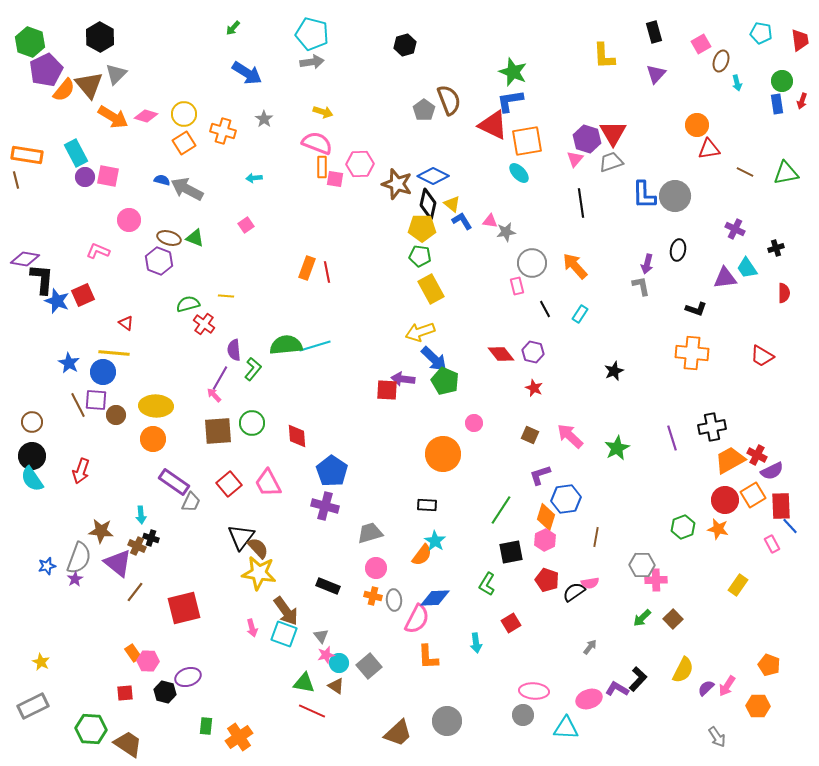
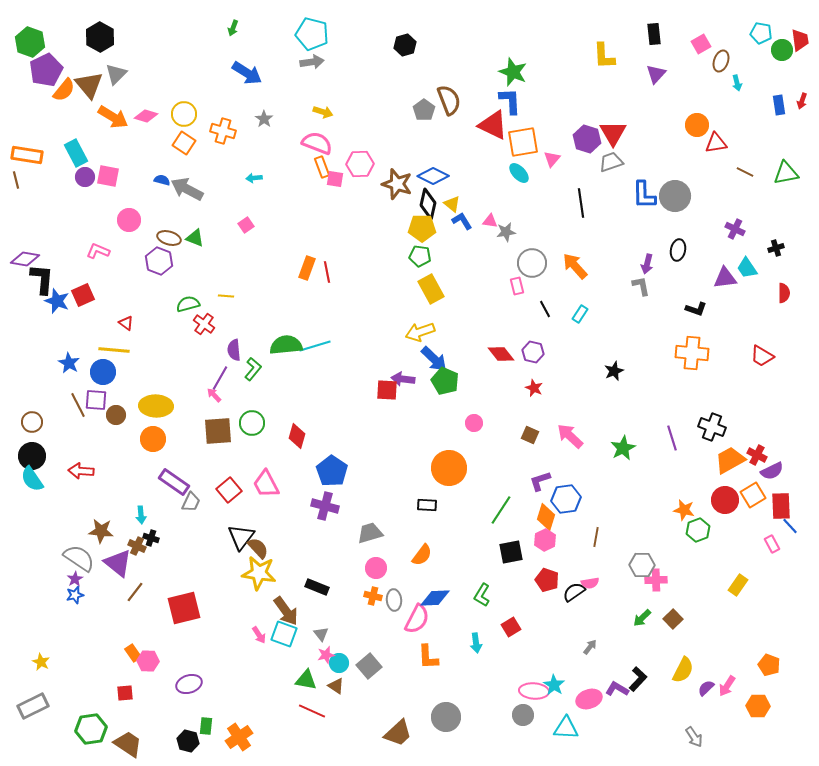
green arrow at (233, 28): rotated 21 degrees counterclockwise
black rectangle at (654, 32): moved 2 px down; rotated 10 degrees clockwise
green circle at (782, 81): moved 31 px up
blue L-shape at (510, 101): rotated 96 degrees clockwise
blue rectangle at (777, 104): moved 2 px right, 1 px down
orange square at (527, 141): moved 4 px left, 1 px down
orange square at (184, 143): rotated 25 degrees counterclockwise
red triangle at (709, 149): moved 7 px right, 6 px up
pink triangle at (575, 159): moved 23 px left
orange rectangle at (322, 167): rotated 20 degrees counterclockwise
yellow line at (114, 353): moved 3 px up
black cross at (712, 427): rotated 32 degrees clockwise
red diamond at (297, 436): rotated 20 degrees clockwise
green star at (617, 448): moved 6 px right
orange circle at (443, 454): moved 6 px right, 14 px down
red arrow at (81, 471): rotated 75 degrees clockwise
purple L-shape at (540, 475): moved 6 px down
pink trapezoid at (268, 483): moved 2 px left, 1 px down
red square at (229, 484): moved 6 px down
green hexagon at (683, 527): moved 15 px right, 3 px down
orange star at (718, 529): moved 34 px left, 19 px up
cyan star at (435, 541): moved 119 px right, 144 px down
gray semicircle at (79, 558): rotated 76 degrees counterclockwise
blue star at (47, 566): moved 28 px right, 29 px down
green L-shape at (487, 584): moved 5 px left, 11 px down
black rectangle at (328, 586): moved 11 px left, 1 px down
red square at (511, 623): moved 4 px down
pink arrow at (252, 628): moved 7 px right, 7 px down; rotated 18 degrees counterclockwise
gray triangle at (321, 636): moved 2 px up
purple ellipse at (188, 677): moved 1 px right, 7 px down
green triangle at (304, 683): moved 2 px right, 3 px up
black hexagon at (165, 692): moved 23 px right, 49 px down
gray circle at (447, 721): moved 1 px left, 4 px up
green hexagon at (91, 729): rotated 12 degrees counterclockwise
gray arrow at (717, 737): moved 23 px left
